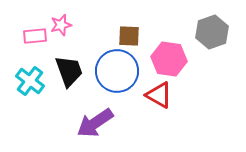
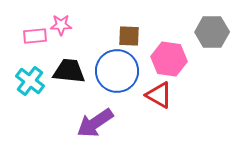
pink star: rotated 15 degrees clockwise
gray hexagon: rotated 20 degrees clockwise
black trapezoid: rotated 64 degrees counterclockwise
